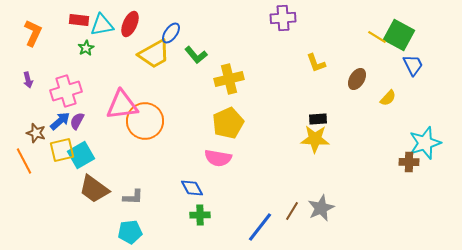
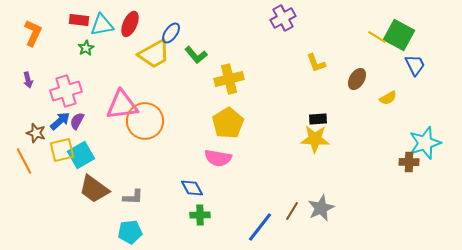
purple cross: rotated 25 degrees counterclockwise
blue trapezoid: moved 2 px right
yellow semicircle: rotated 18 degrees clockwise
yellow pentagon: rotated 8 degrees counterclockwise
